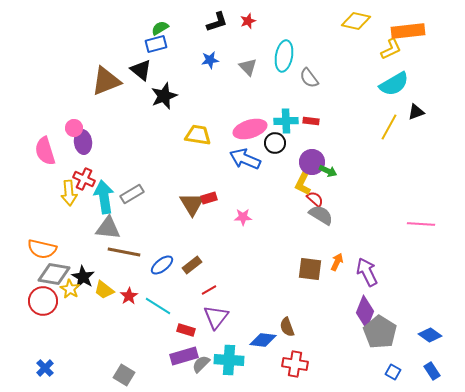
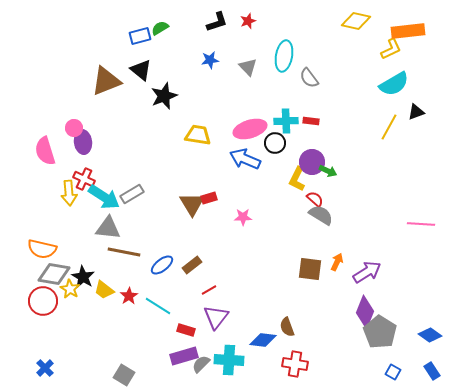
blue rectangle at (156, 44): moved 16 px left, 8 px up
yellow L-shape at (303, 183): moved 6 px left, 4 px up
cyan arrow at (104, 197): rotated 132 degrees clockwise
purple arrow at (367, 272): rotated 84 degrees clockwise
